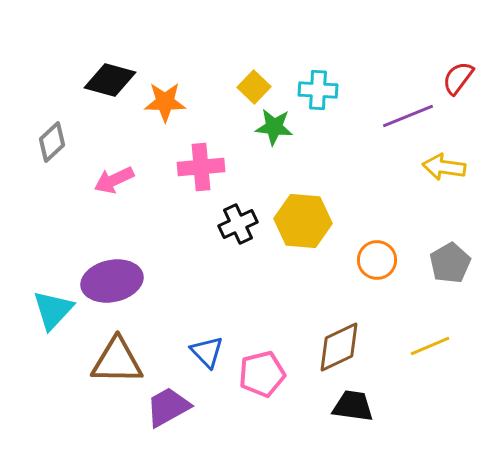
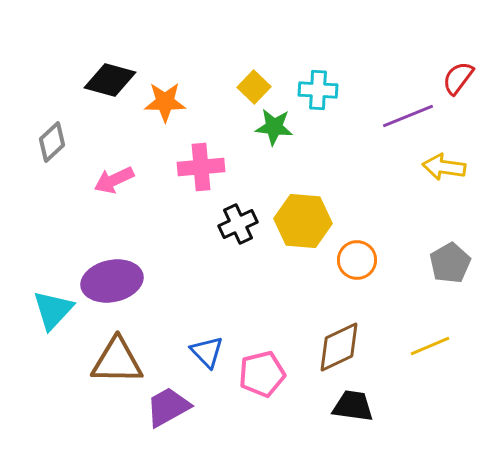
orange circle: moved 20 px left
